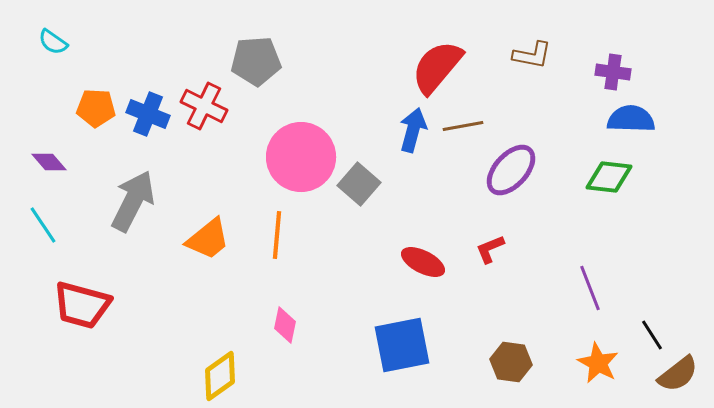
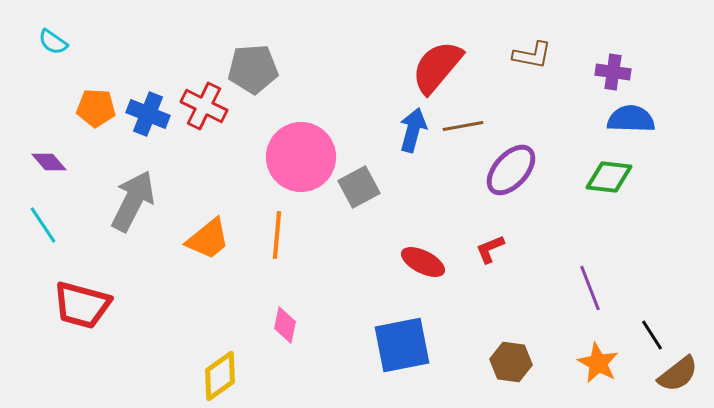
gray pentagon: moved 3 px left, 8 px down
gray square: moved 3 px down; rotated 21 degrees clockwise
